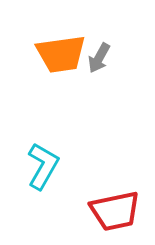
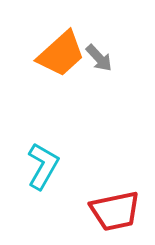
orange trapezoid: rotated 34 degrees counterclockwise
gray arrow: rotated 72 degrees counterclockwise
